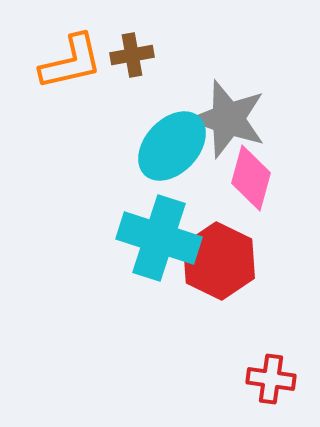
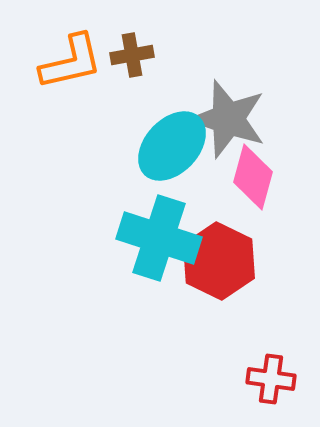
pink diamond: moved 2 px right, 1 px up
